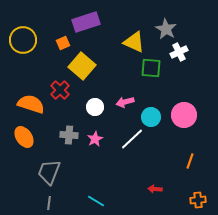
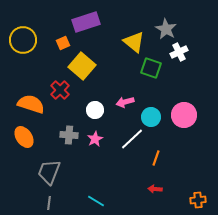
yellow triangle: rotated 15 degrees clockwise
green square: rotated 15 degrees clockwise
white circle: moved 3 px down
orange line: moved 34 px left, 3 px up
